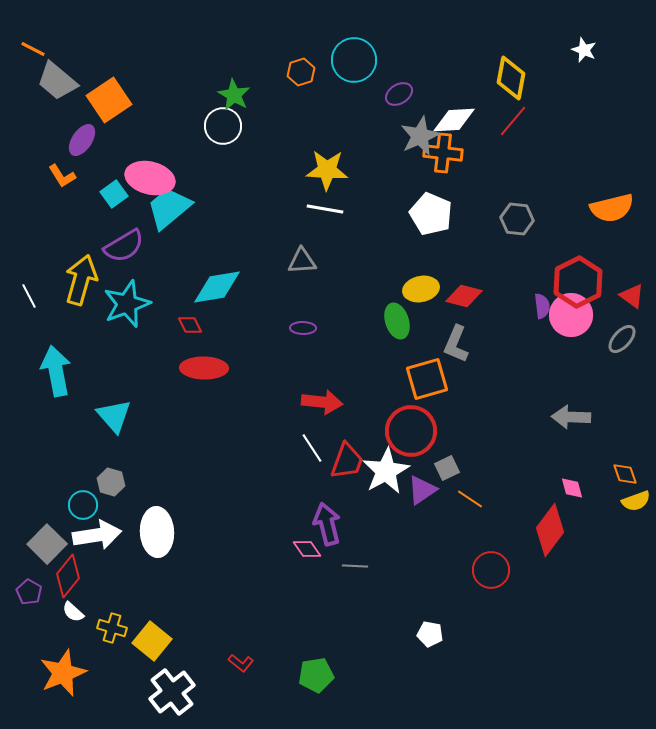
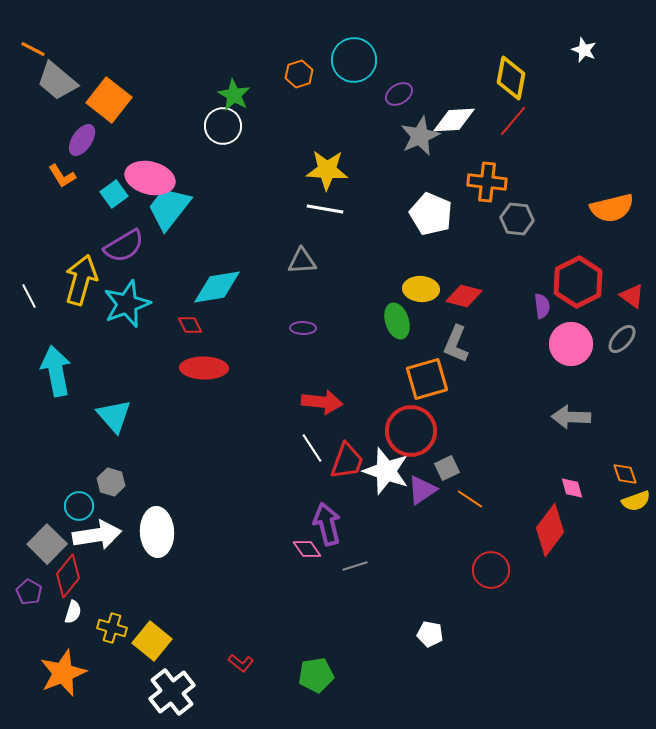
orange hexagon at (301, 72): moved 2 px left, 2 px down
orange square at (109, 100): rotated 18 degrees counterclockwise
orange cross at (443, 153): moved 44 px right, 29 px down
cyan trapezoid at (169, 208): rotated 12 degrees counterclockwise
yellow ellipse at (421, 289): rotated 16 degrees clockwise
pink circle at (571, 315): moved 29 px down
white star at (386, 471): rotated 24 degrees counterclockwise
cyan circle at (83, 505): moved 4 px left, 1 px down
gray line at (355, 566): rotated 20 degrees counterclockwise
white semicircle at (73, 612): rotated 115 degrees counterclockwise
